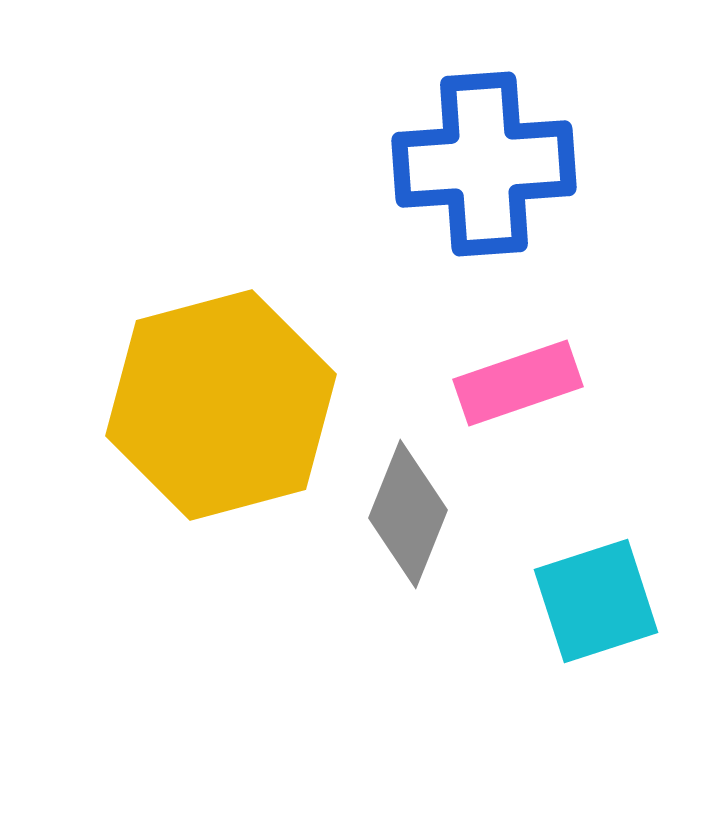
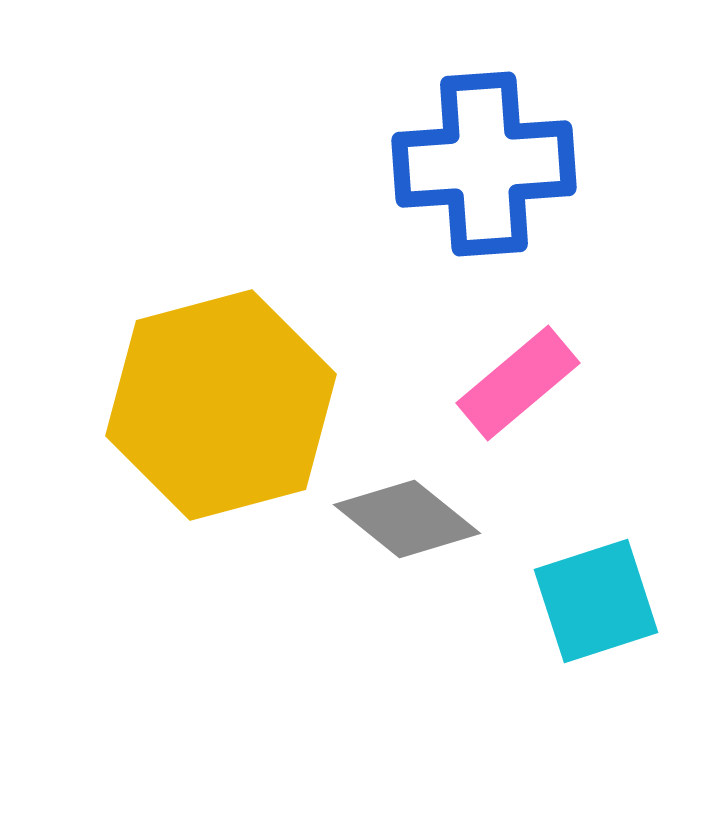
pink rectangle: rotated 21 degrees counterclockwise
gray diamond: moved 1 px left, 5 px down; rotated 73 degrees counterclockwise
